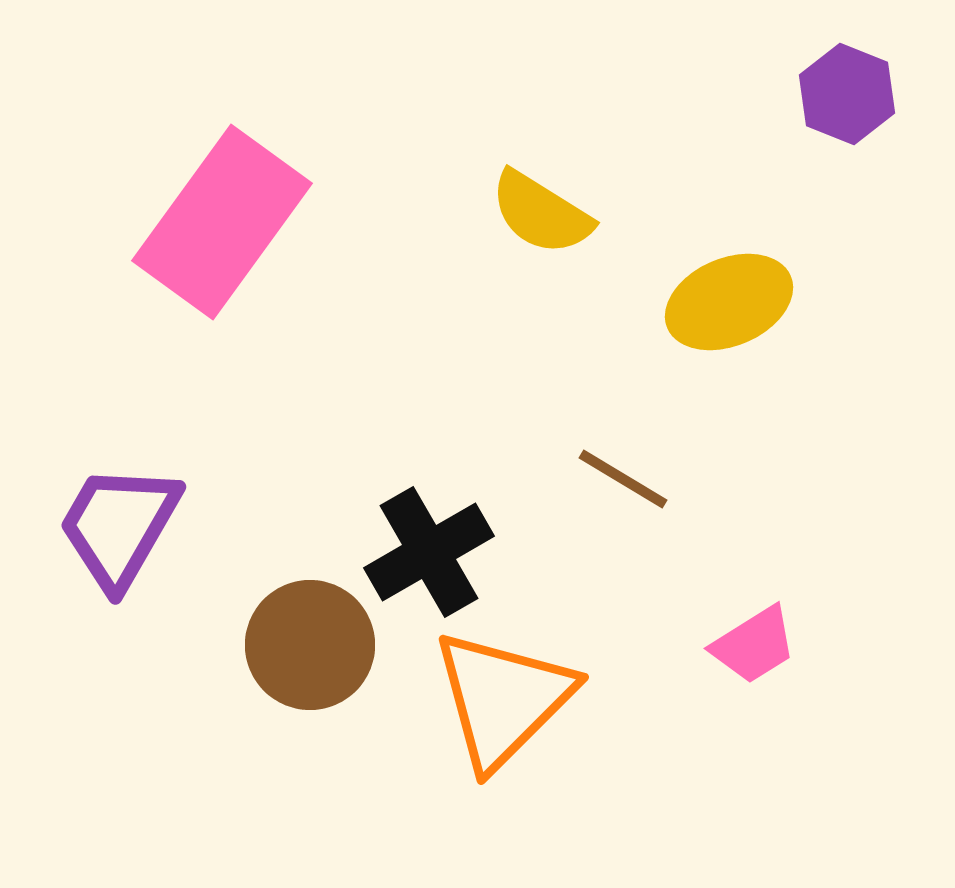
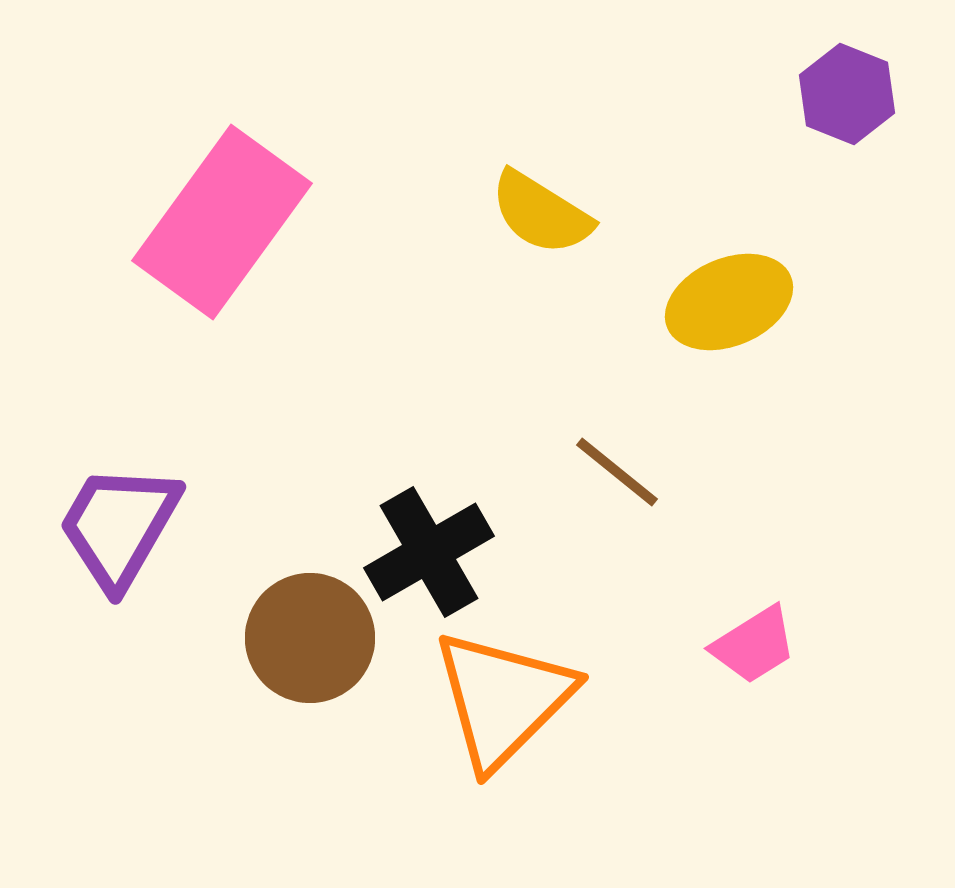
brown line: moved 6 px left, 7 px up; rotated 8 degrees clockwise
brown circle: moved 7 px up
